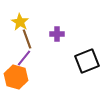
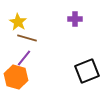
yellow star: moved 2 px left
purple cross: moved 18 px right, 15 px up
brown line: moved 1 px up; rotated 54 degrees counterclockwise
black square: moved 10 px down
